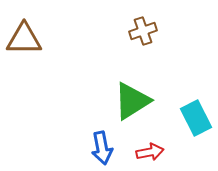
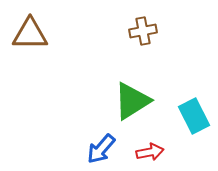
brown cross: rotated 8 degrees clockwise
brown triangle: moved 6 px right, 5 px up
cyan rectangle: moved 2 px left, 2 px up
blue arrow: moved 1 px left, 1 px down; rotated 52 degrees clockwise
